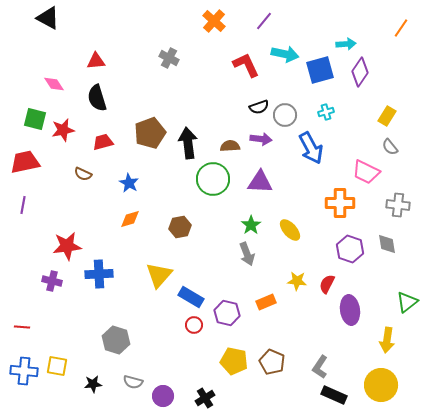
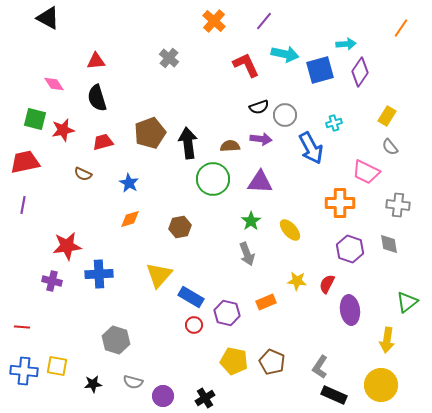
gray cross at (169, 58): rotated 12 degrees clockwise
cyan cross at (326, 112): moved 8 px right, 11 px down
green star at (251, 225): moved 4 px up
gray diamond at (387, 244): moved 2 px right
